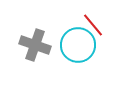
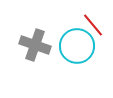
cyan circle: moved 1 px left, 1 px down
